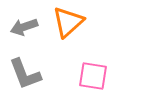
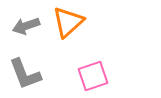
gray arrow: moved 2 px right, 1 px up
pink square: rotated 28 degrees counterclockwise
